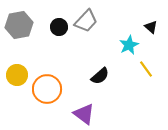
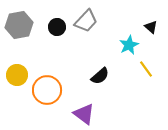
black circle: moved 2 px left
orange circle: moved 1 px down
